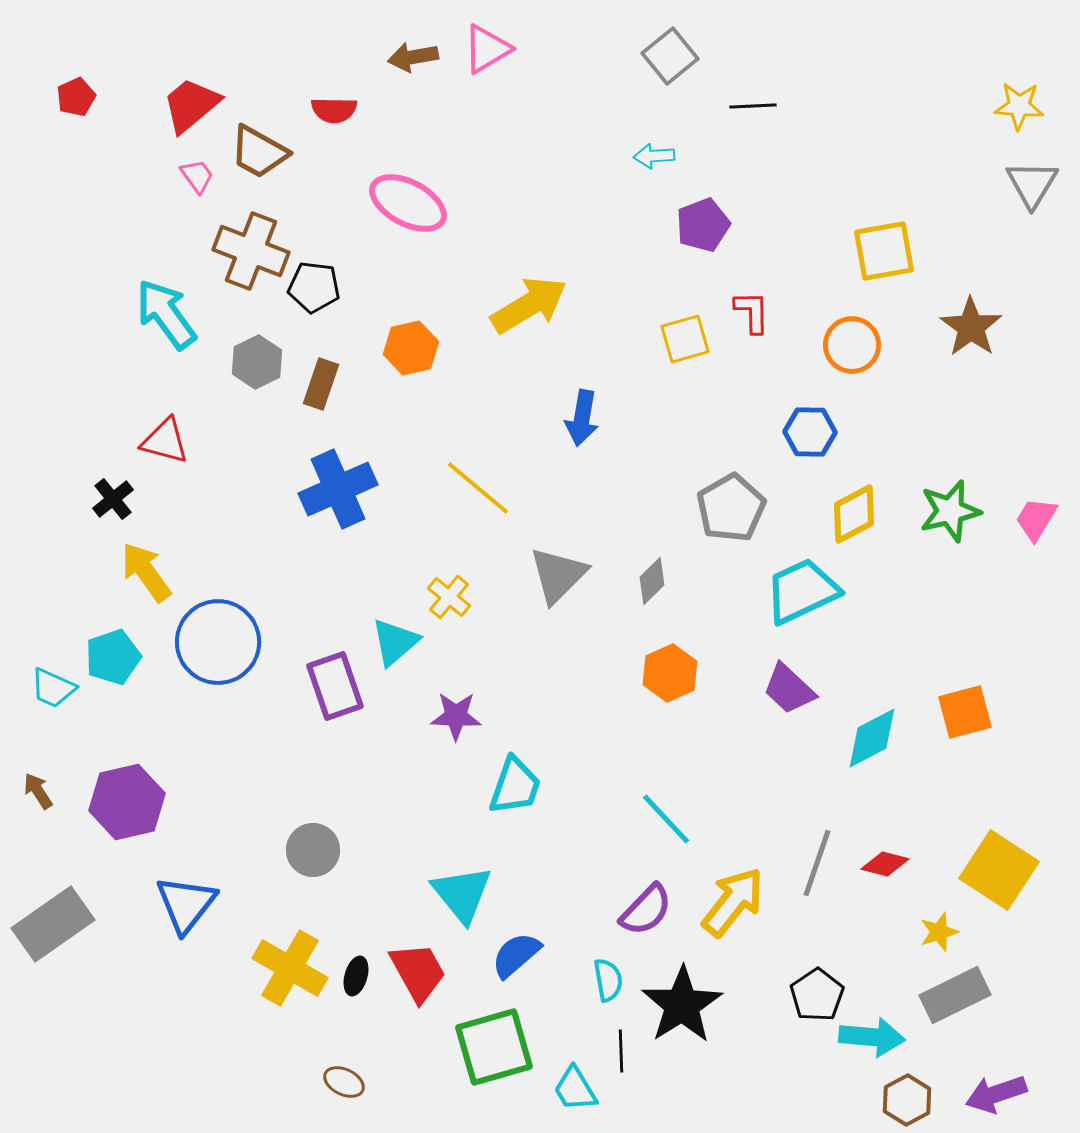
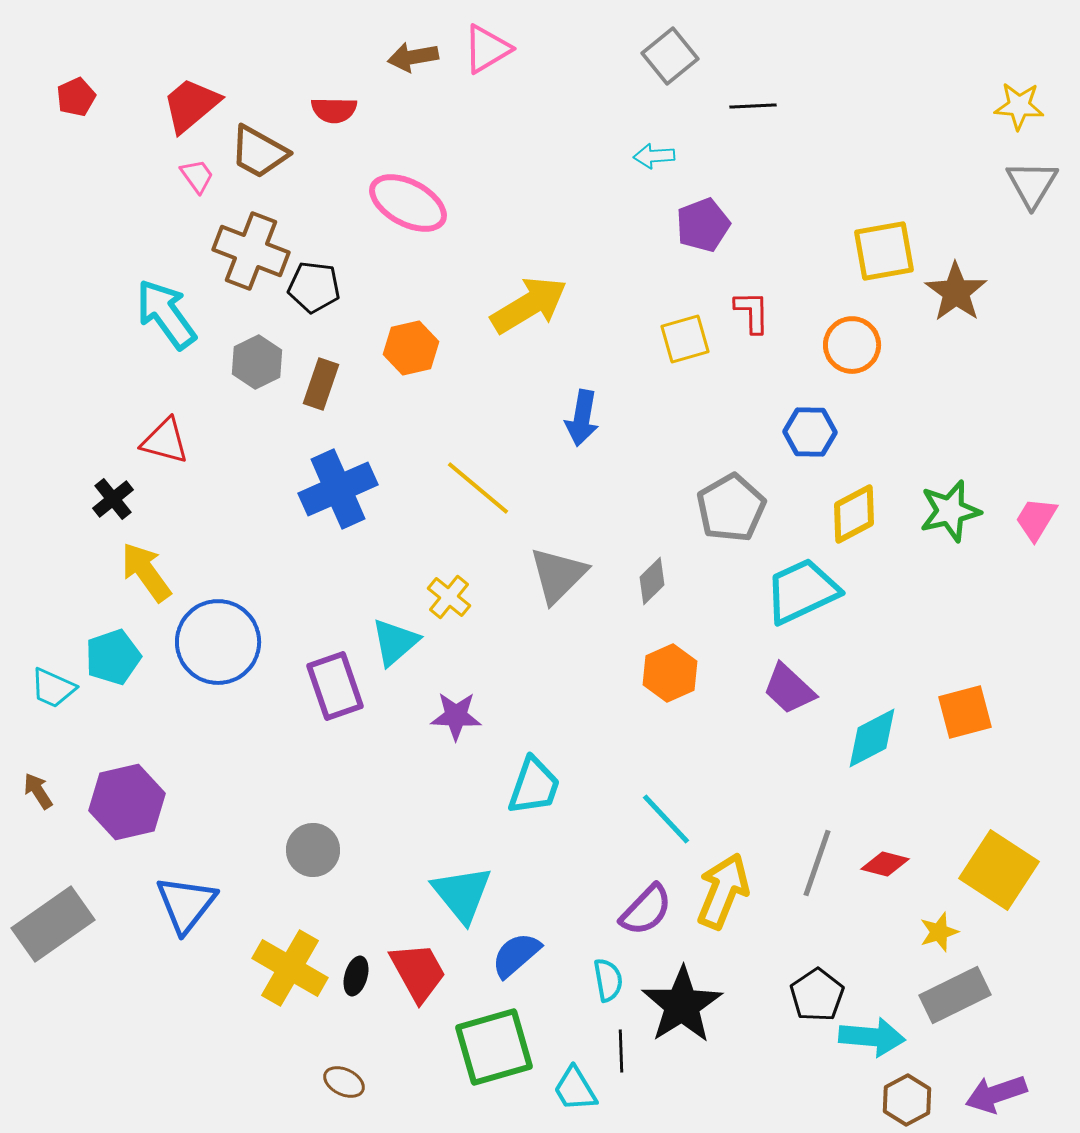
brown star at (971, 327): moved 15 px left, 35 px up
cyan trapezoid at (515, 786): moved 19 px right
yellow arrow at (733, 902): moved 10 px left, 11 px up; rotated 16 degrees counterclockwise
